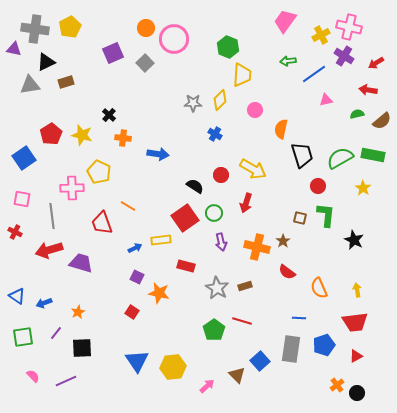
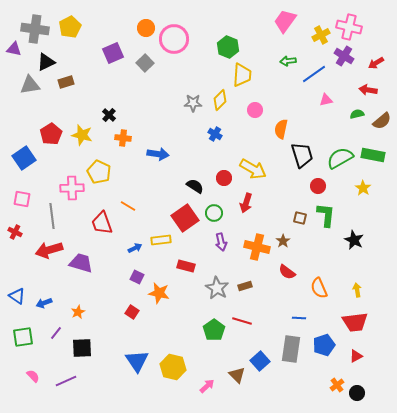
red circle at (221, 175): moved 3 px right, 3 px down
yellow hexagon at (173, 367): rotated 20 degrees clockwise
